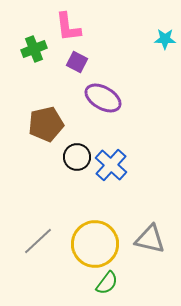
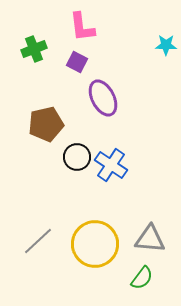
pink L-shape: moved 14 px right
cyan star: moved 1 px right, 6 px down
purple ellipse: rotated 33 degrees clockwise
blue cross: rotated 8 degrees counterclockwise
gray triangle: rotated 8 degrees counterclockwise
green semicircle: moved 35 px right, 5 px up
